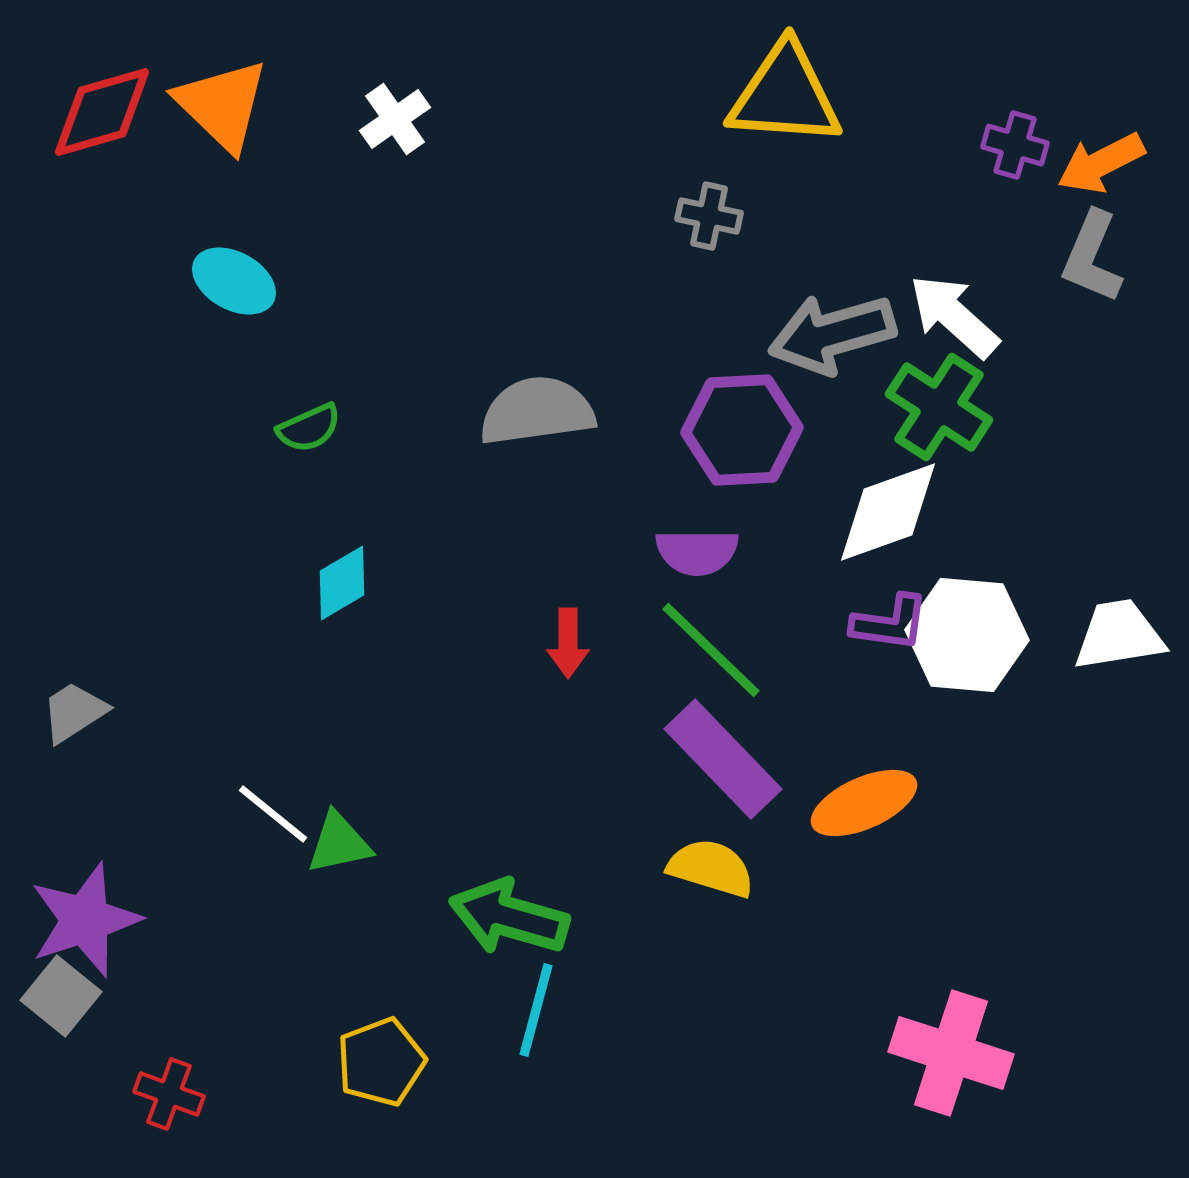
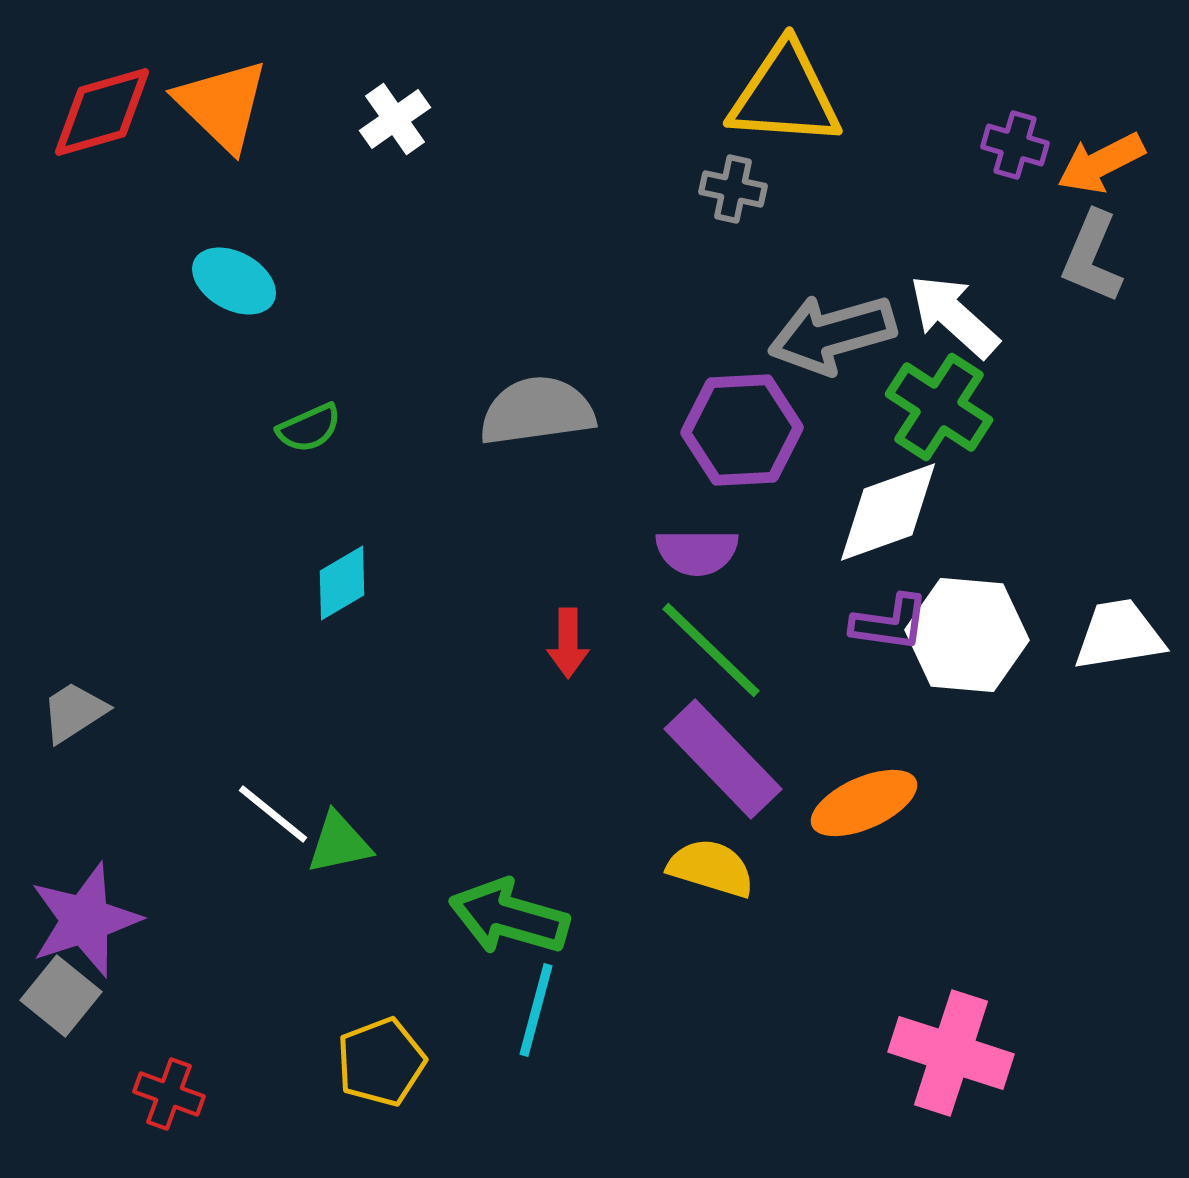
gray cross: moved 24 px right, 27 px up
